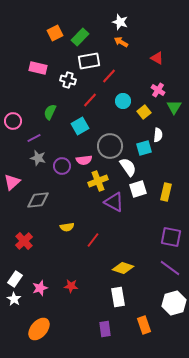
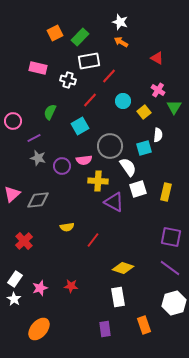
yellow cross at (98, 181): rotated 24 degrees clockwise
pink triangle at (12, 182): moved 12 px down
